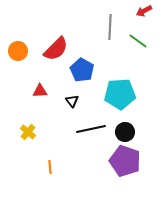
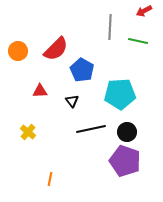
green line: rotated 24 degrees counterclockwise
black circle: moved 2 px right
orange line: moved 12 px down; rotated 16 degrees clockwise
